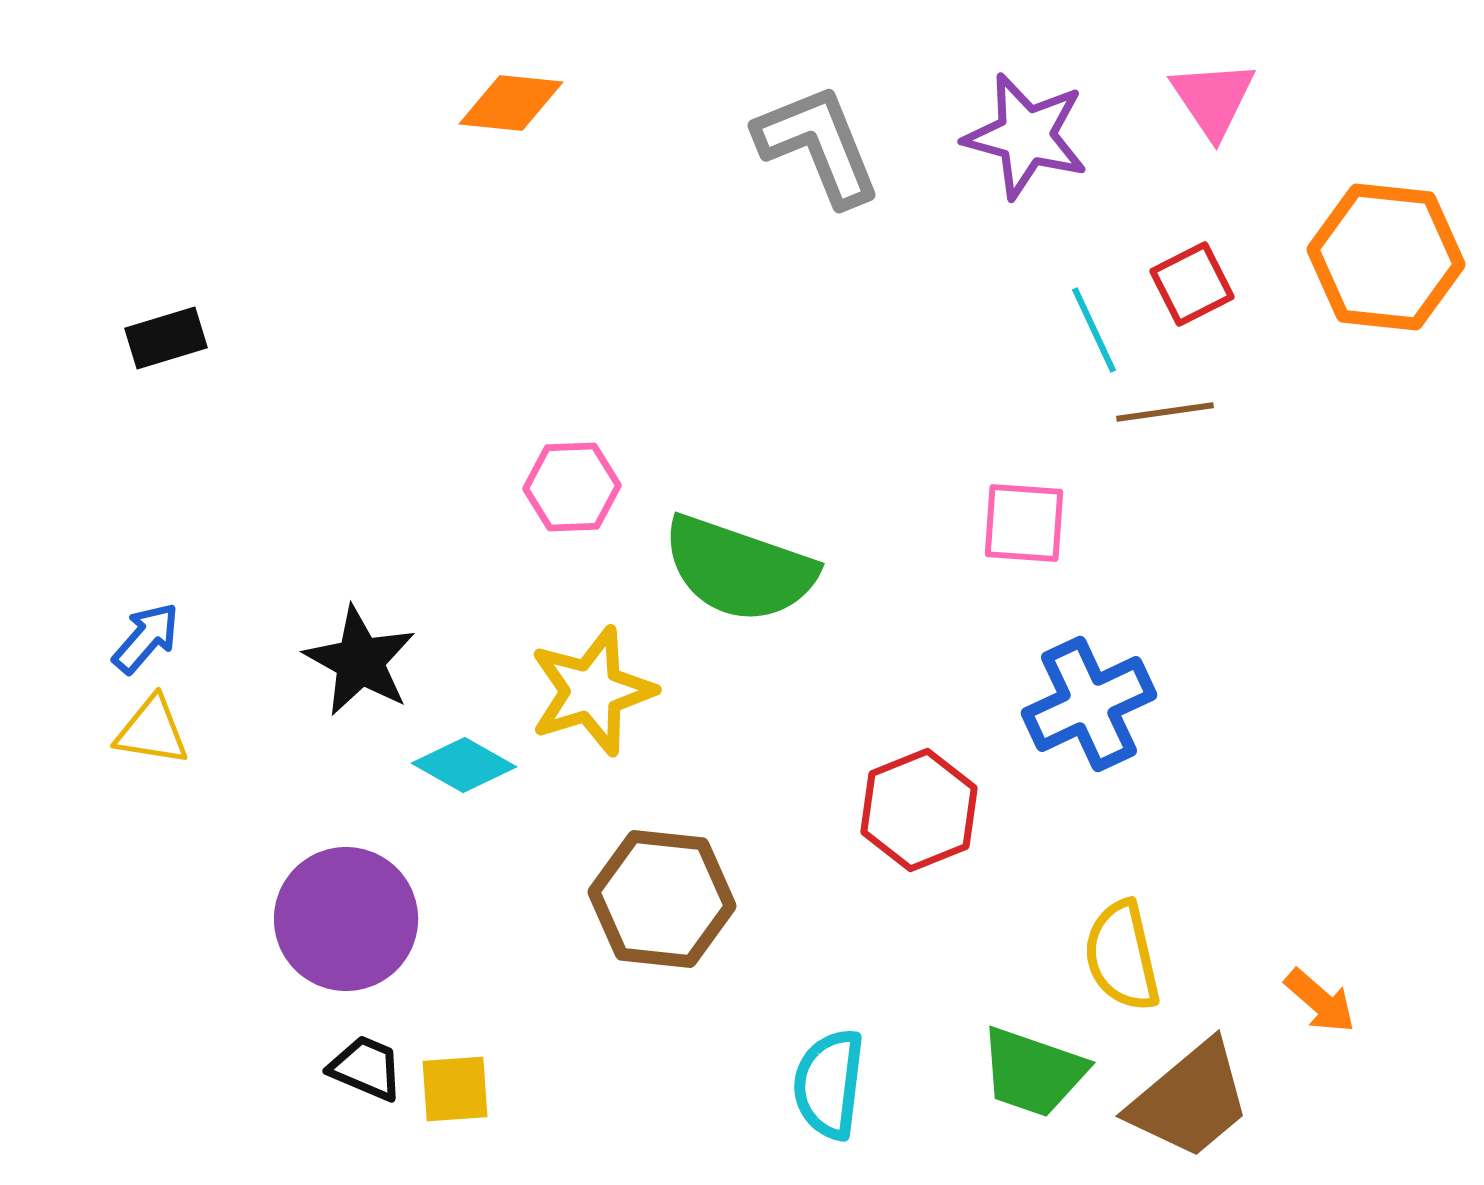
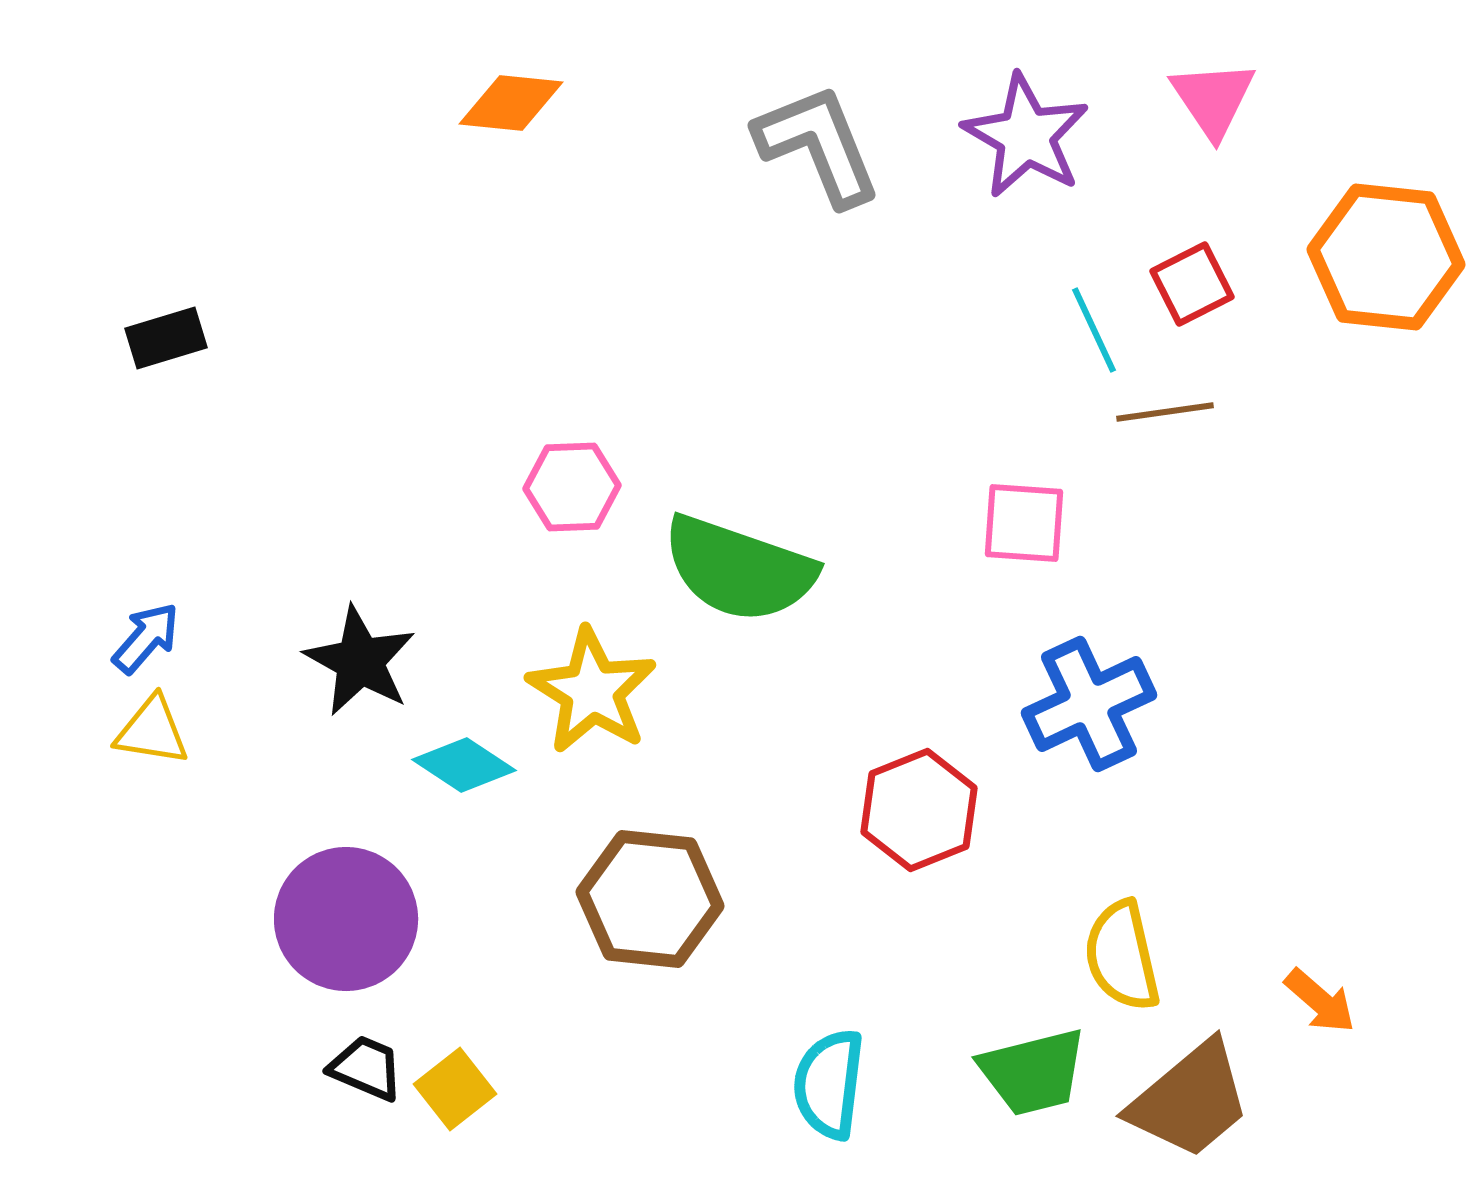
purple star: rotated 15 degrees clockwise
yellow star: rotated 23 degrees counterclockwise
cyan diamond: rotated 4 degrees clockwise
brown hexagon: moved 12 px left
green trapezoid: rotated 33 degrees counterclockwise
yellow square: rotated 34 degrees counterclockwise
